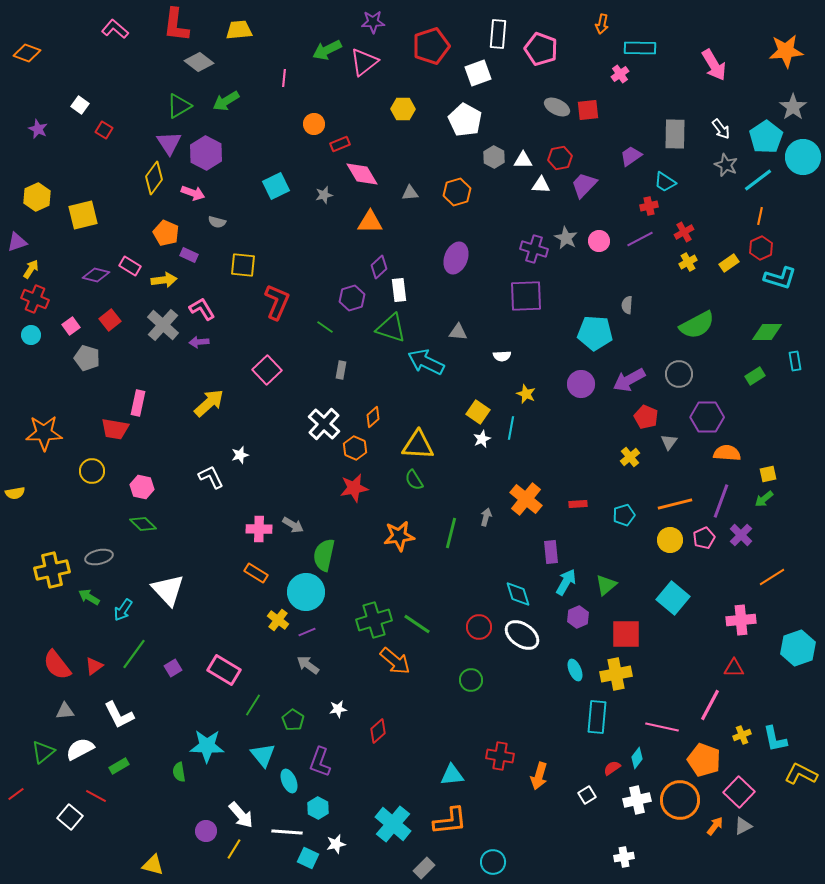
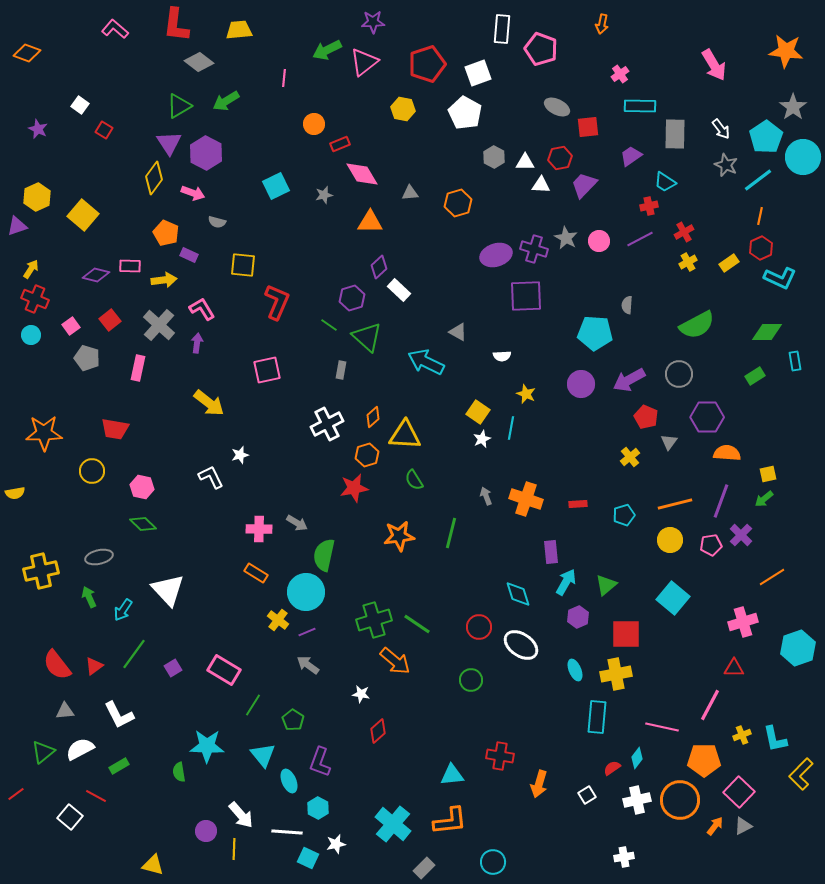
white rectangle at (498, 34): moved 4 px right, 5 px up
red pentagon at (431, 46): moved 4 px left, 18 px down
cyan rectangle at (640, 48): moved 58 px down
orange star at (786, 51): rotated 12 degrees clockwise
yellow hexagon at (403, 109): rotated 10 degrees clockwise
red square at (588, 110): moved 17 px down
white pentagon at (465, 120): moved 7 px up
white triangle at (523, 160): moved 2 px right, 2 px down
orange hexagon at (457, 192): moved 1 px right, 11 px down
yellow square at (83, 215): rotated 36 degrees counterclockwise
purple triangle at (17, 242): moved 16 px up
purple ellipse at (456, 258): moved 40 px right, 3 px up; rotated 52 degrees clockwise
pink rectangle at (130, 266): rotated 30 degrees counterclockwise
cyan L-shape at (780, 278): rotated 8 degrees clockwise
white rectangle at (399, 290): rotated 40 degrees counterclockwise
gray cross at (163, 325): moved 4 px left
green line at (325, 327): moved 4 px right, 2 px up
green triangle at (391, 328): moved 24 px left, 9 px down; rotated 24 degrees clockwise
gray triangle at (458, 332): rotated 24 degrees clockwise
purple arrow at (199, 342): moved 2 px left, 1 px down; rotated 102 degrees clockwise
pink square at (267, 370): rotated 32 degrees clockwise
pink rectangle at (138, 403): moved 35 px up
yellow arrow at (209, 403): rotated 80 degrees clockwise
white cross at (324, 424): moved 3 px right; rotated 20 degrees clockwise
yellow triangle at (418, 445): moved 13 px left, 10 px up
orange hexagon at (355, 448): moved 12 px right, 7 px down; rotated 20 degrees clockwise
orange cross at (526, 499): rotated 20 degrees counterclockwise
gray arrow at (486, 517): moved 21 px up; rotated 36 degrees counterclockwise
gray arrow at (293, 525): moved 4 px right, 2 px up
pink pentagon at (704, 538): moved 7 px right, 7 px down; rotated 15 degrees clockwise
yellow cross at (52, 570): moved 11 px left, 1 px down
green arrow at (89, 597): rotated 35 degrees clockwise
pink cross at (741, 620): moved 2 px right, 2 px down; rotated 12 degrees counterclockwise
white ellipse at (522, 635): moved 1 px left, 10 px down
white star at (338, 709): moved 23 px right, 15 px up; rotated 18 degrees clockwise
orange pentagon at (704, 760): rotated 20 degrees counterclockwise
yellow L-shape at (801, 774): rotated 72 degrees counterclockwise
orange arrow at (539, 776): moved 8 px down
yellow line at (234, 849): rotated 30 degrees counterclockwise
